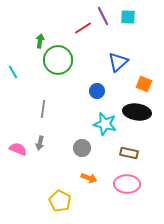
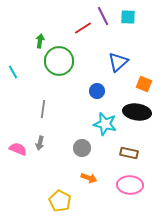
green circle: moved 1 px right, 1 px down
pink ellipse: moved 3 px right, 1 px down
